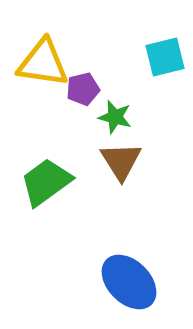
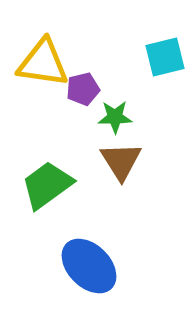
green star: rotated 16 degrees counterclockwise
green trapezoid: moved 1 px right, 3 px down
blue ellipse: moved 40 px left, 16 px up
